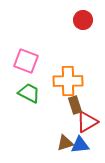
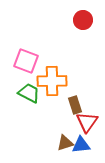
orange cross: moved 16 px left
red triangle: rotated 25 degrees counterclockwise
blue triangle: moved 1 px right
